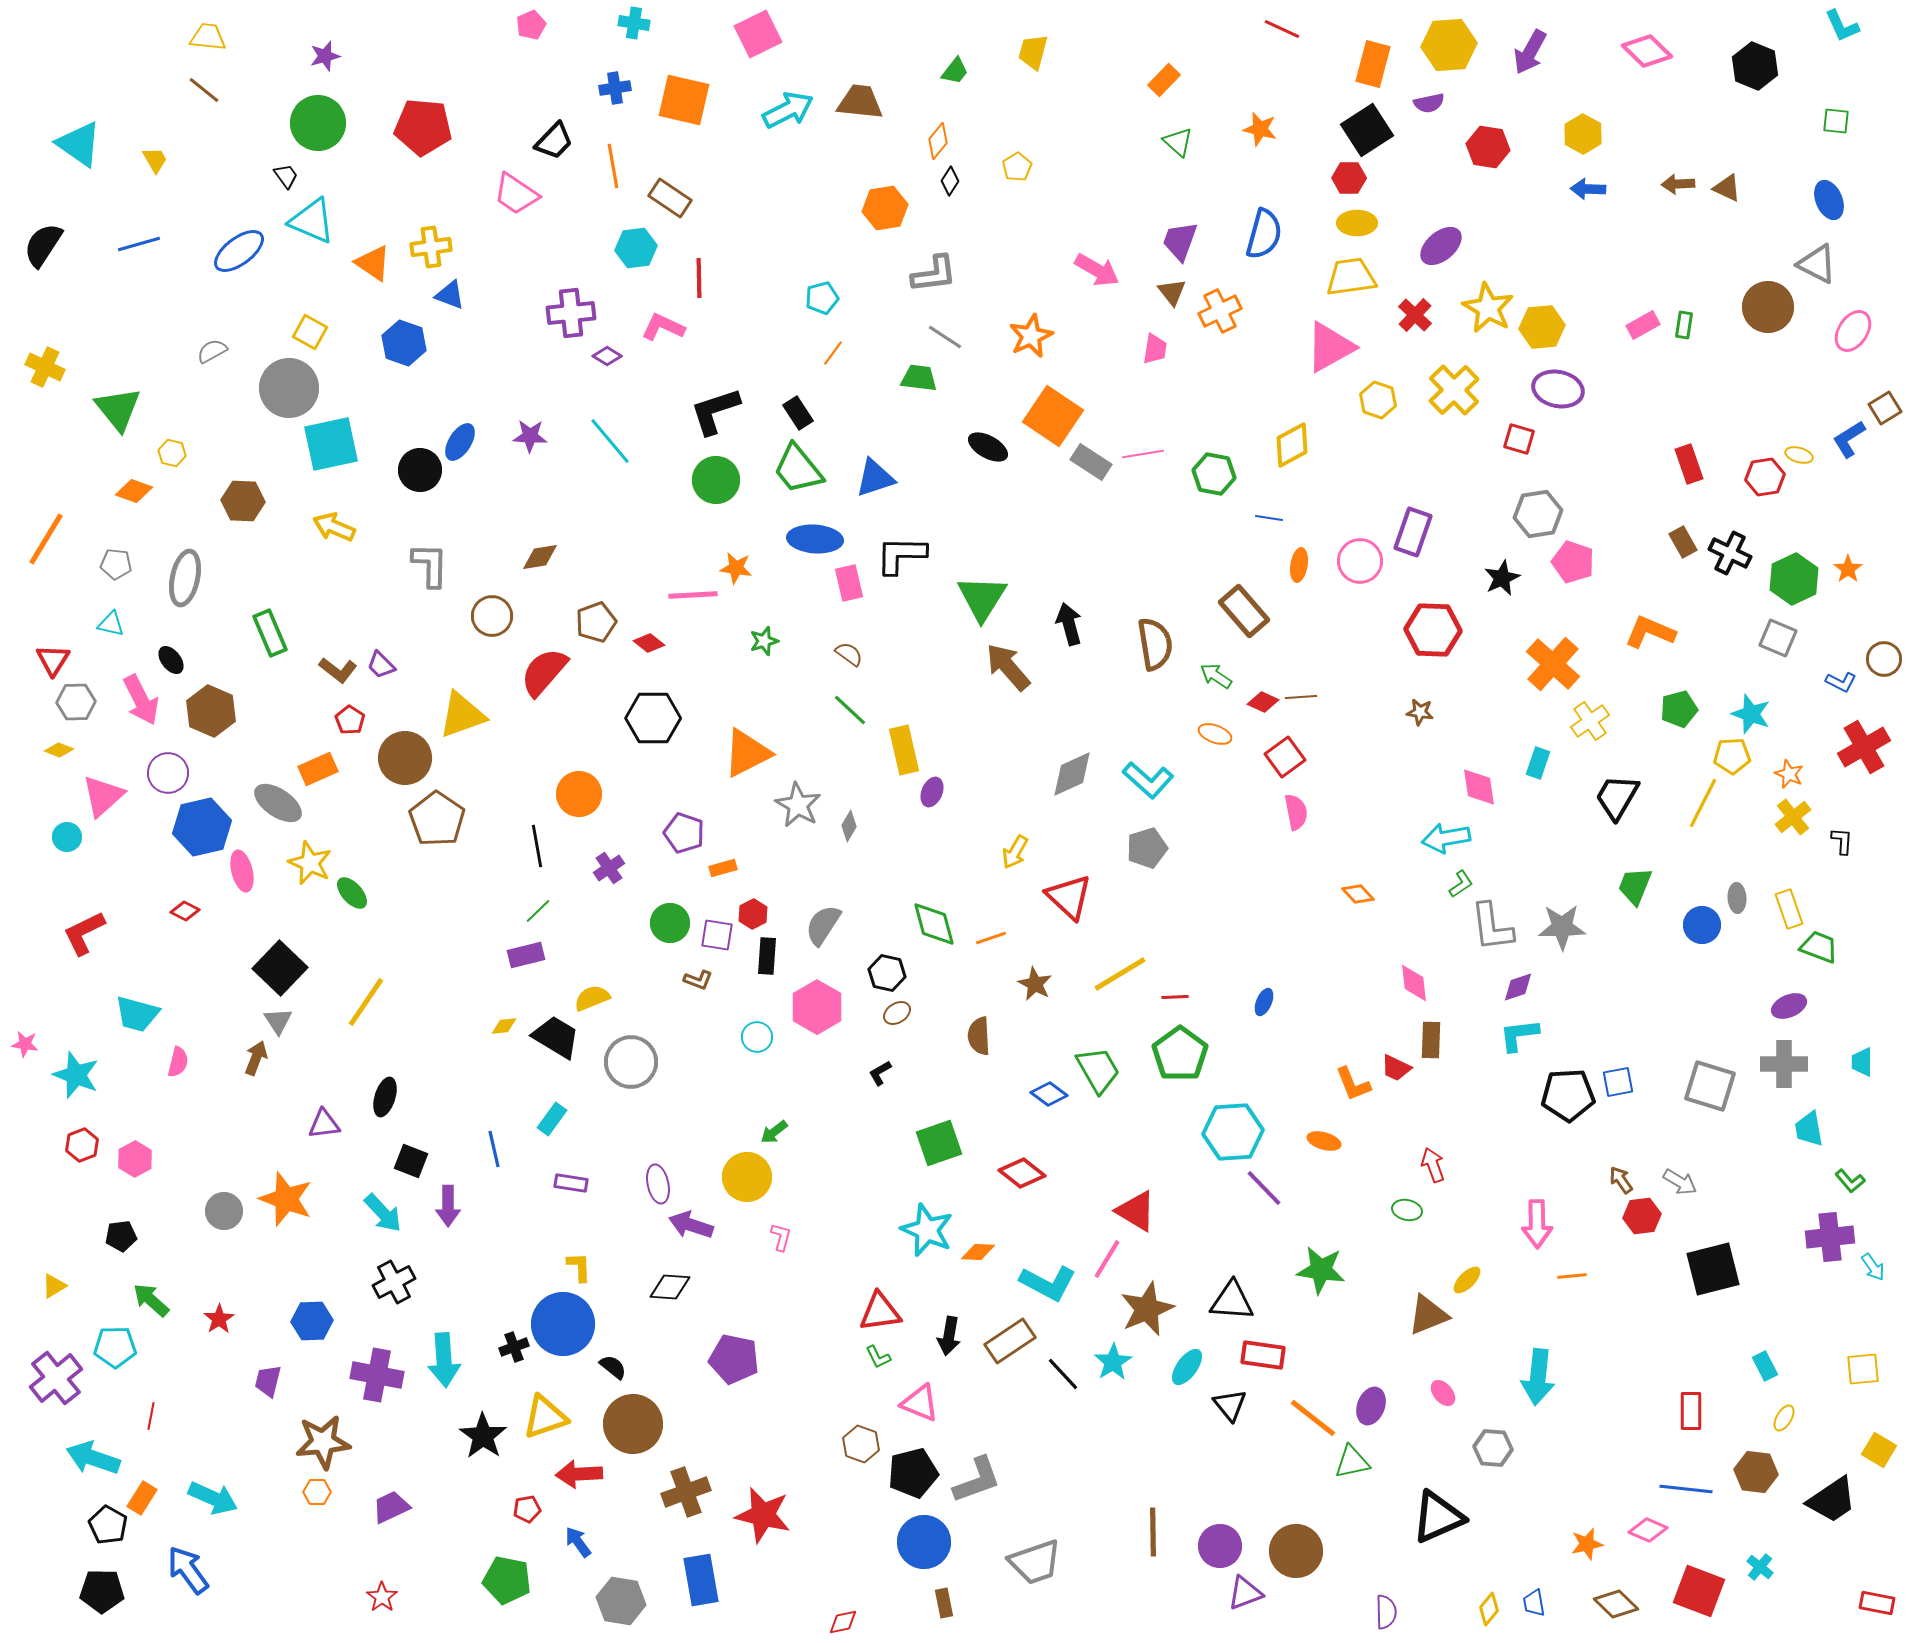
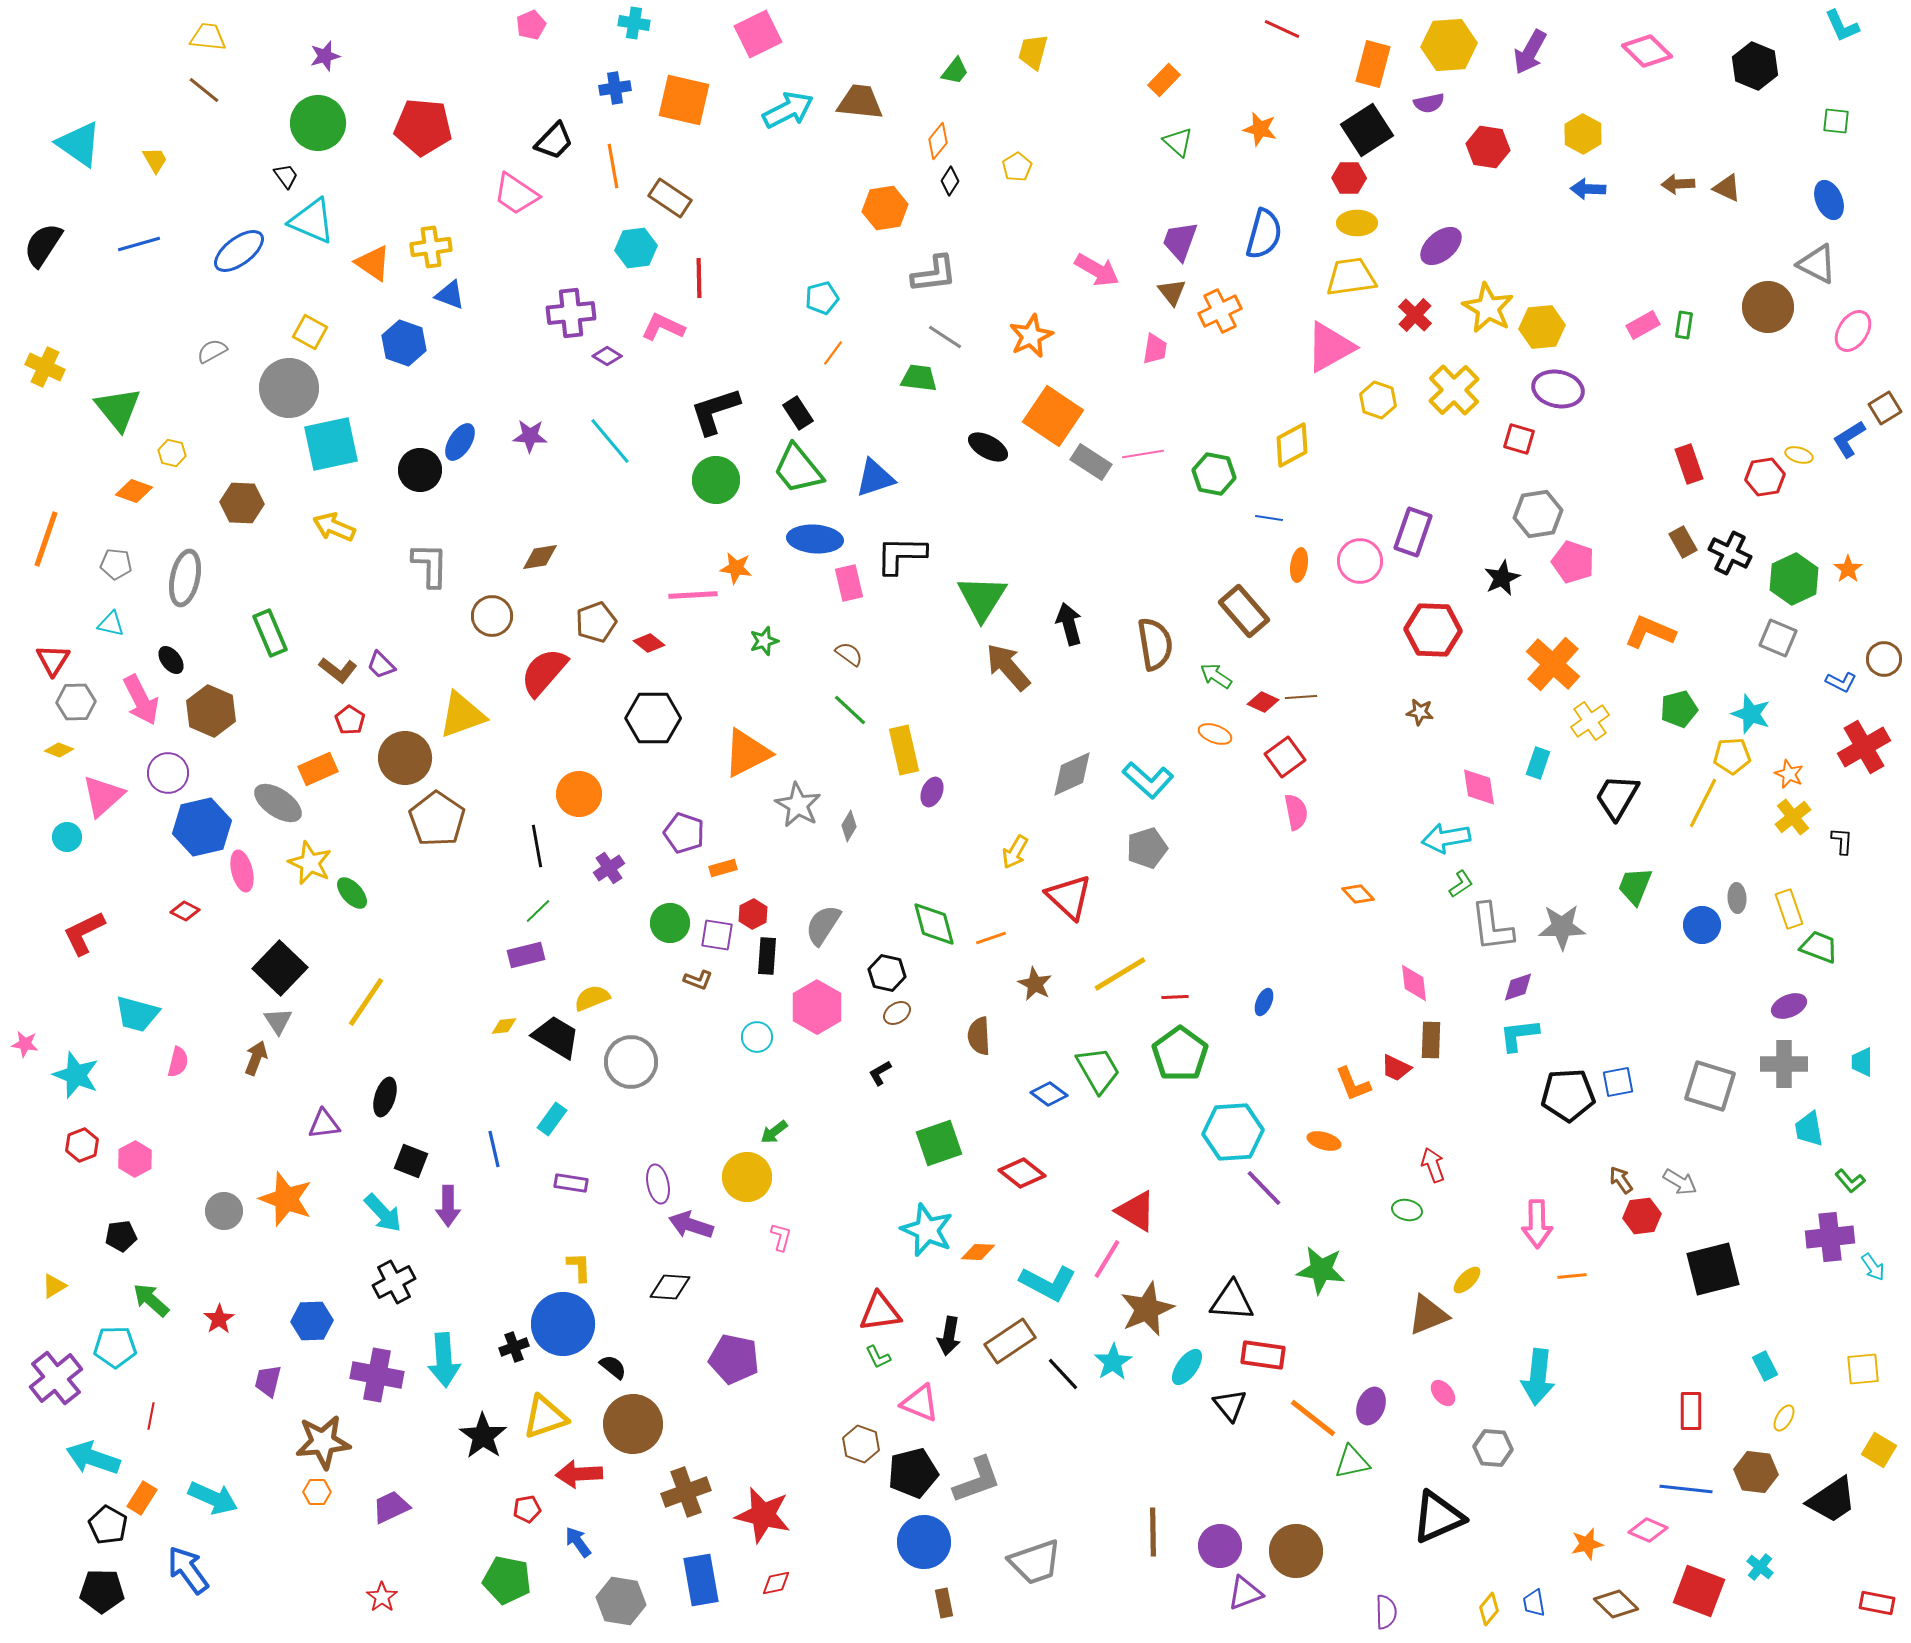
brown hexagon at (243, 501): moved 1 px left, 2 px down
orange line at (46, 539): rotated 12 degrees counterclockwise
red diamond at (843, 1622): moved 67 px left, 39 px up
